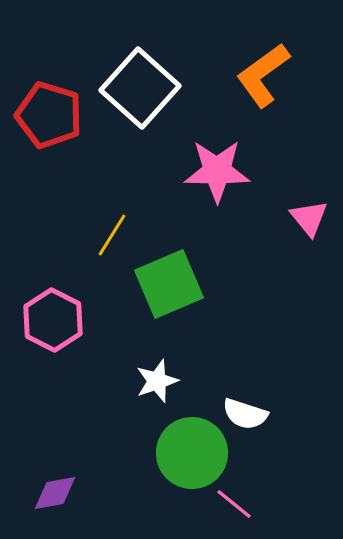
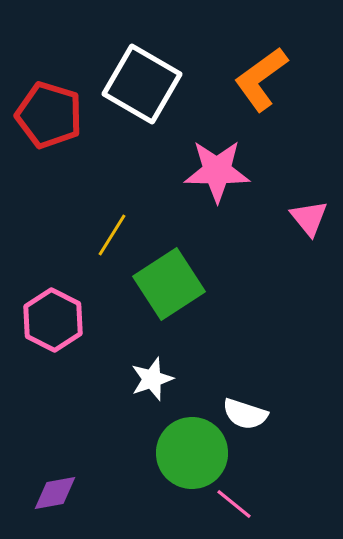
orange L-shape: moved 2 px left, 4 px down
white square: moved 2 px right, 4 px up; rotated 12 degrees counterclockwise
green square: rotated 10 degrees counterclockwise
white star: moved 5 px left, 2 px up
